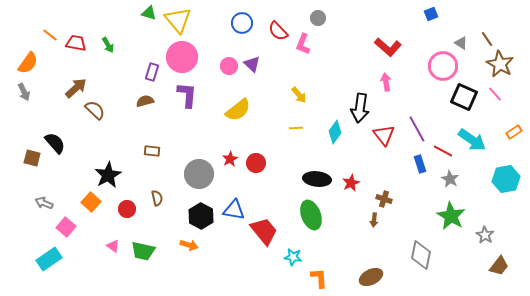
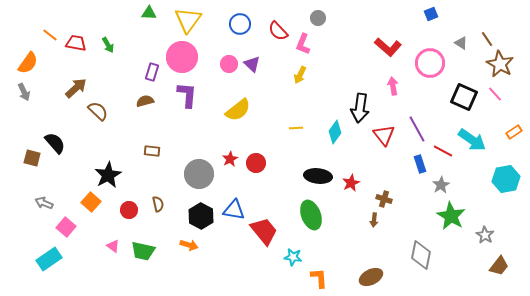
green triangle at (149, 13): rotated 14 degrees counterclockwise
yellow triangle at (178, 20): moved 10 px right; rotated 16 degrees clockwise
blue circle at (242, 23): moved 2 px left, 1 px down
pink circle at (229, 66): moved 2 px up
pink circle at (443, 66): moved 13 px left, 3 px up
pink arrow at (386, 82): moved 7 px right, 4 px down
yellow arrow at (299, 95): moved 1 px right, 20 px up; rotated 66 degrees clockwise
brown semicircle at (95, 110): moved 3 px right, 1 px down
black ellipse at (317, 179): moved 1 px right, 3 px up
gray star at (450, 179): moved 9 px left, 6 px down; rotated 12 degrees clockwise
brown semicircle at (157, 198): moved 1 px right, 6 px down
red circle at (127, 209): moved 2 px right, 1 px down
